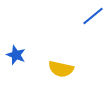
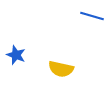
blue line: moved 1 px left; rotated 55 degrees clockwise
